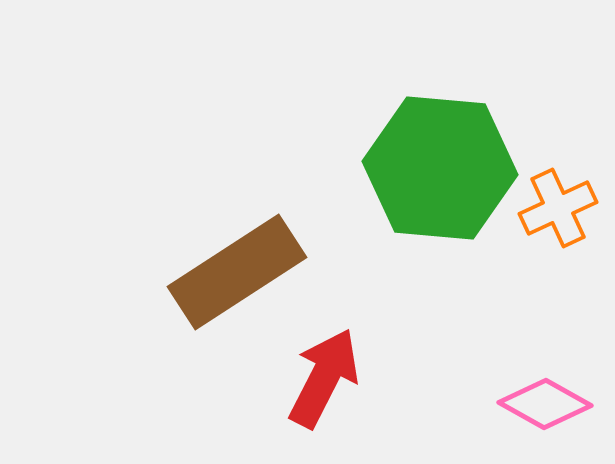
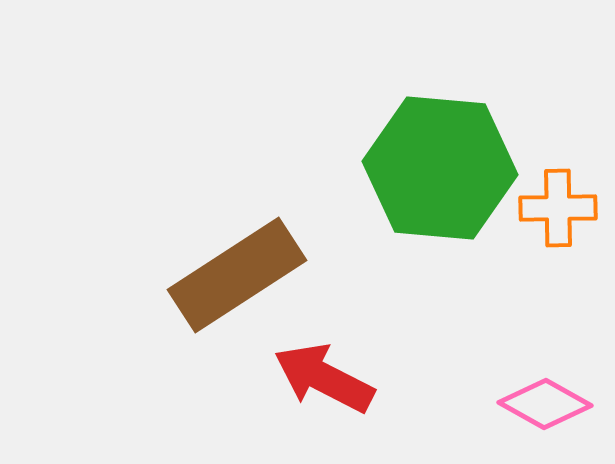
orange cross: rotated 24 degrees clockwise
brown rectangle: moved 3 px down
red arrow: rotated 90 degrees counterclockwise
